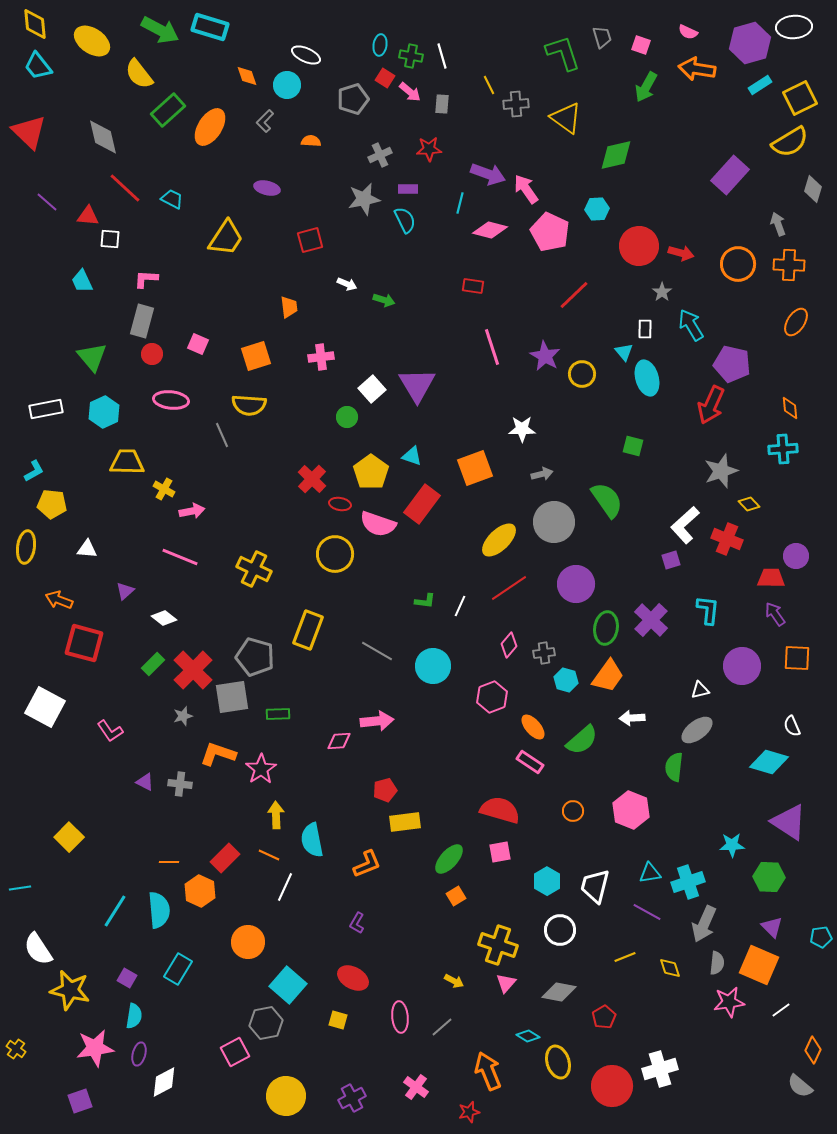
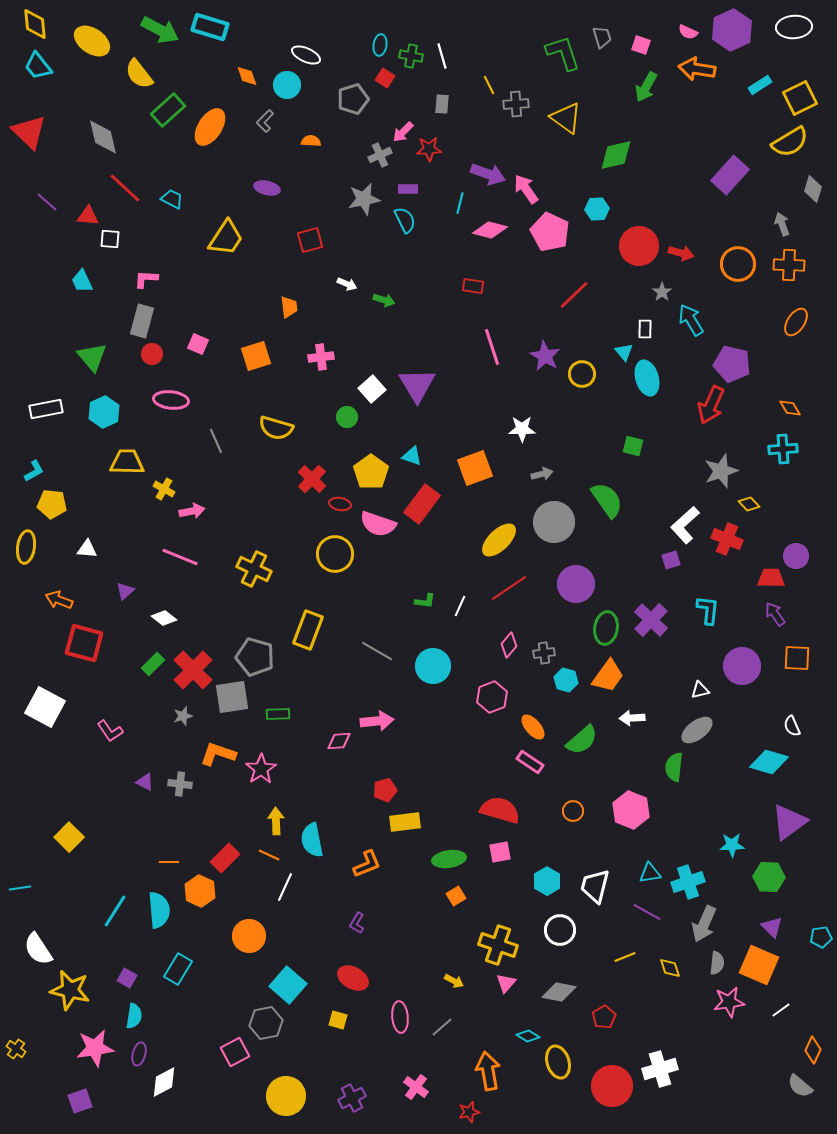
purple hexagon at (750, 43): moved 18 px left, 13 px up; rotated 9 degrees counterclockwise
pink arrow at (410, 92): moved 7 px left, 40 px down; rotated 95 degrees clockwise
gray arrow at (778, 224): moved 4 px right
cyan arrow at (691, 325): moved 5 px up
yellow semicircle at (249, 405): moved 27 px right, 23 px down; rotated 12 degrees clockwise
orange diamond at (790, 408): rotated 25 degrees counterclockwise
gray line at (222, 435): moved 6 px left, 6 px down
yellow arrow at (276, 815): moved 6 px down
purple triangle at (789, 822): rotated 51 degrees clockwise
green ellipse at (449, 859): rotated 40 degrees clockwise
orange circle at (248, 942): moved 1 px right, 6 px up
orange arrow at (488, 1071): rotated 12 degrees clockwise
